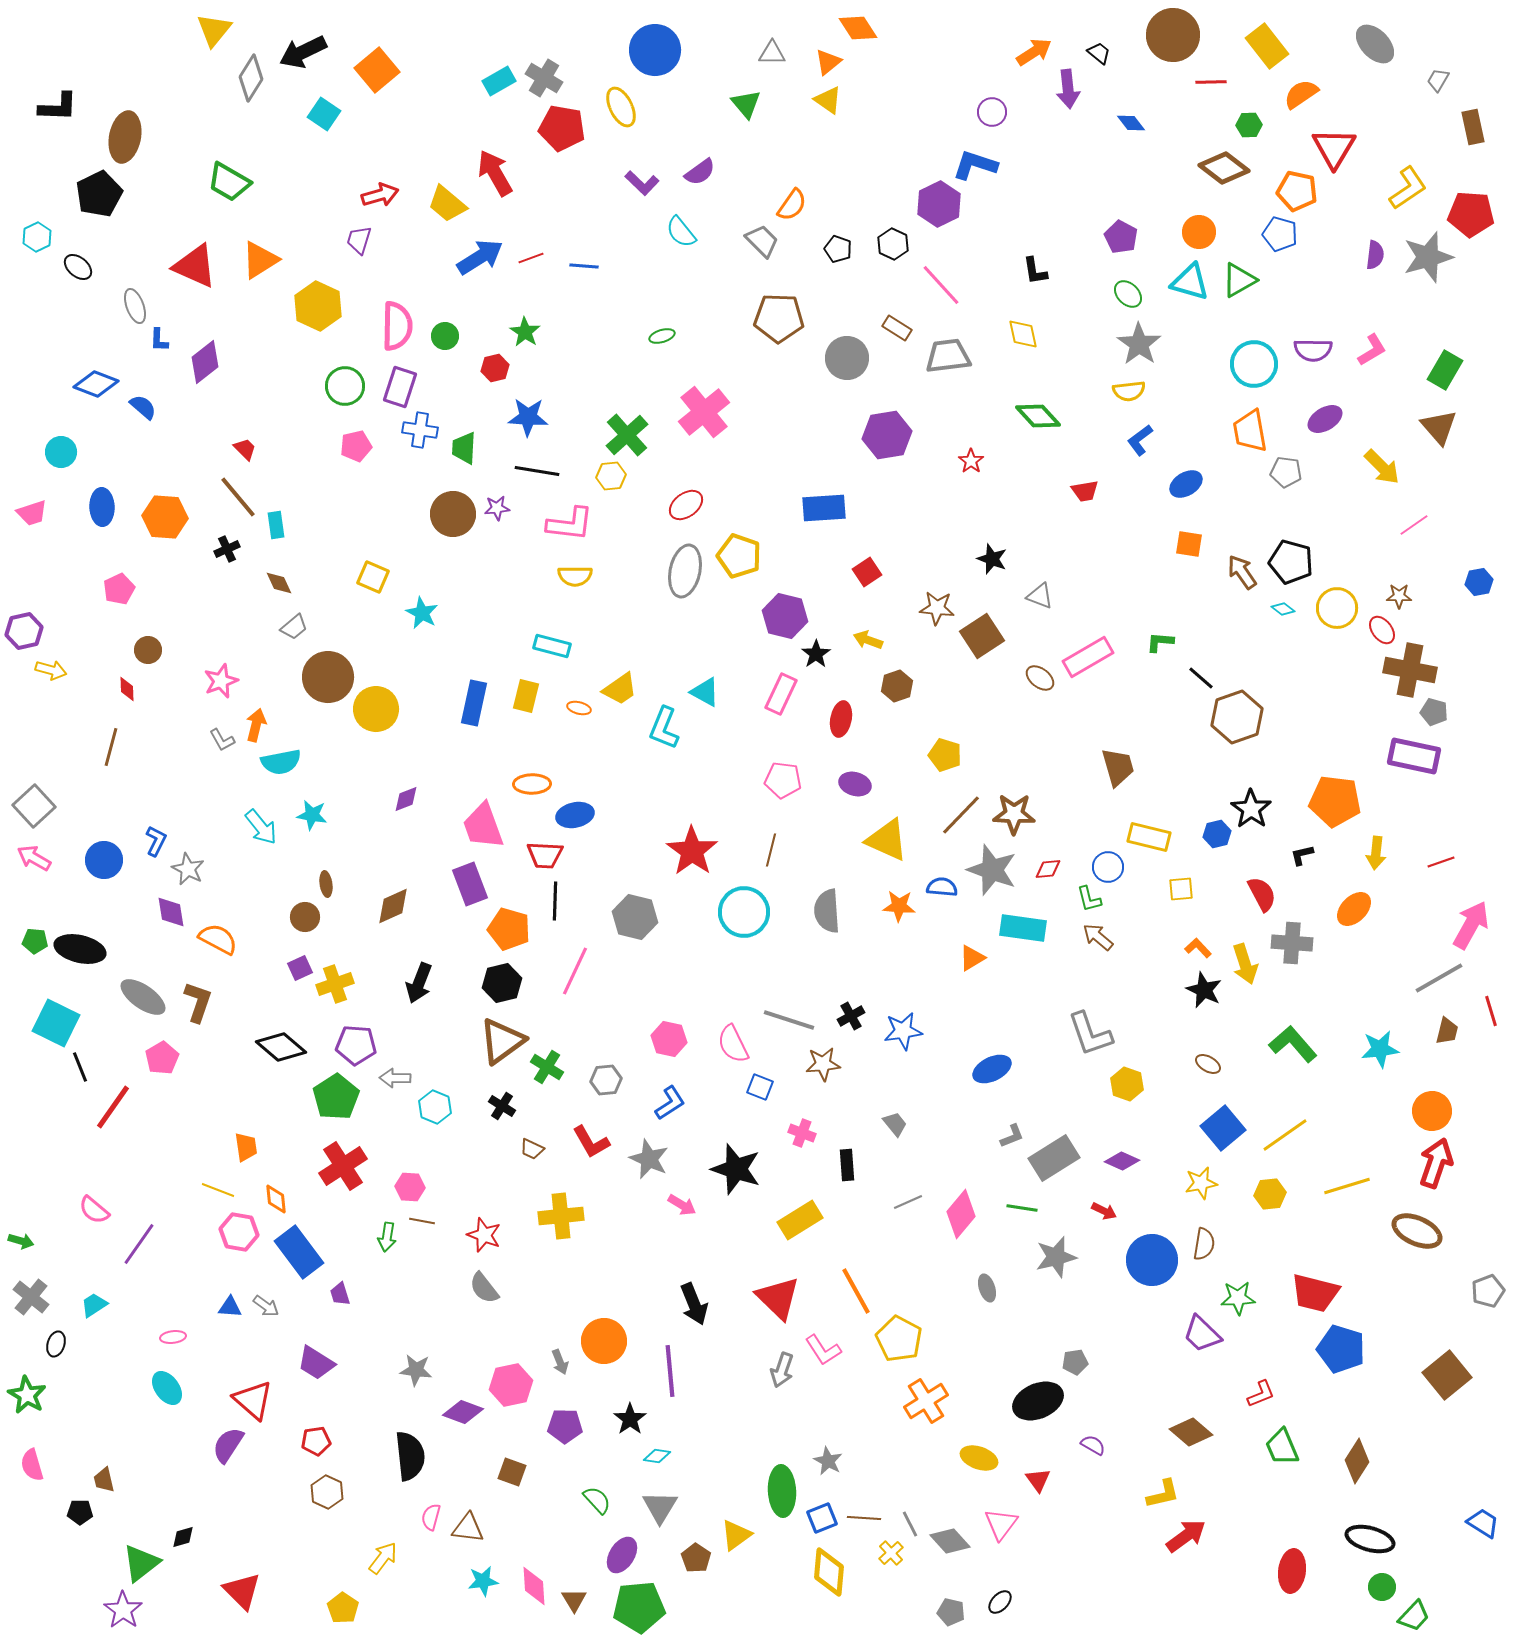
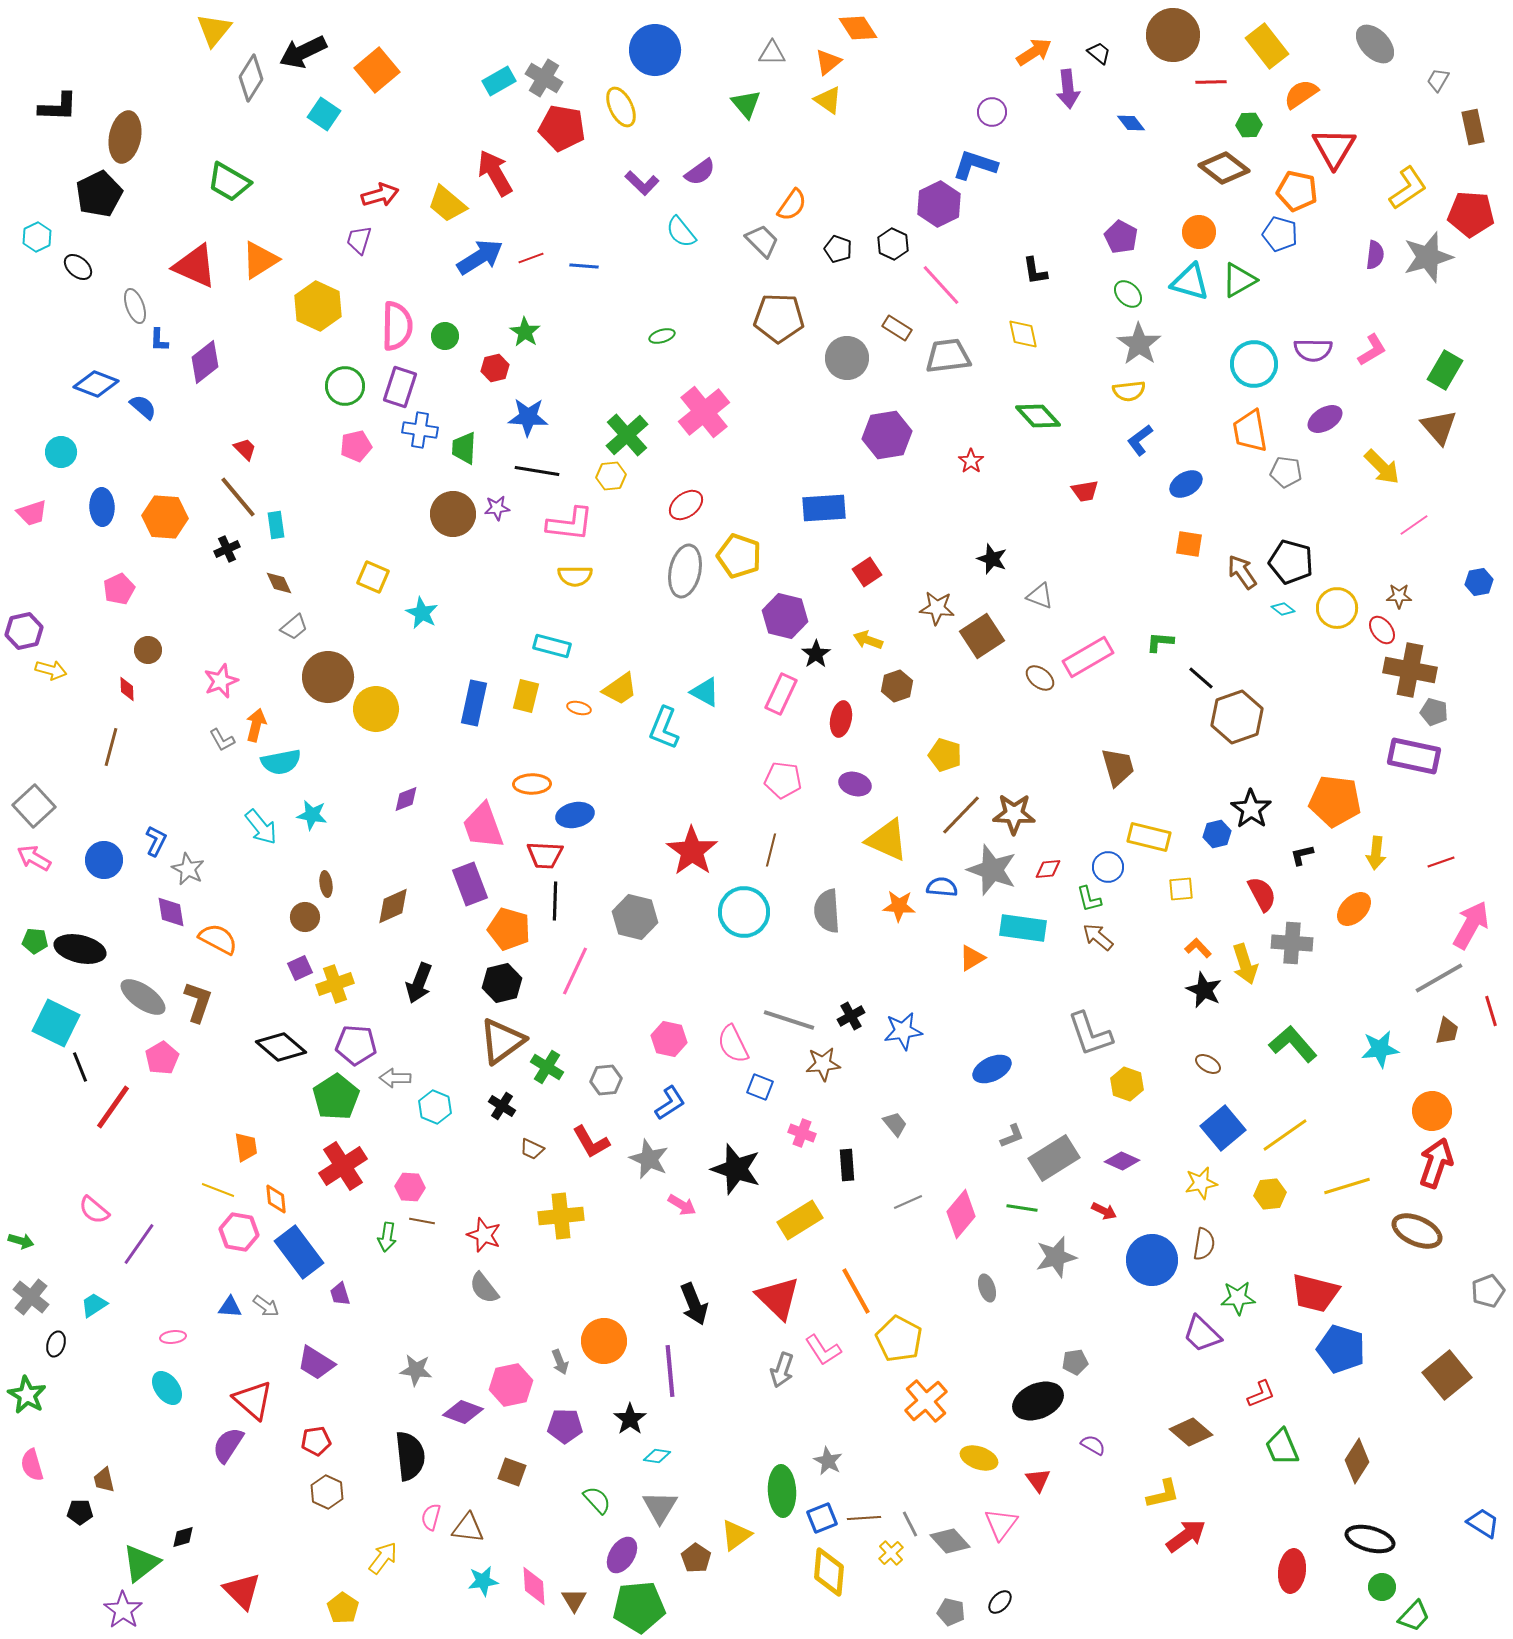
orange cross at (926, 1401): rotated 9 degrees counterclockwise
brown line at (864, 1518): rotated 8 degrees counterclockwise
